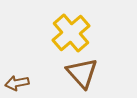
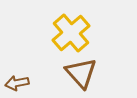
brown triangle: moved 1 px left
